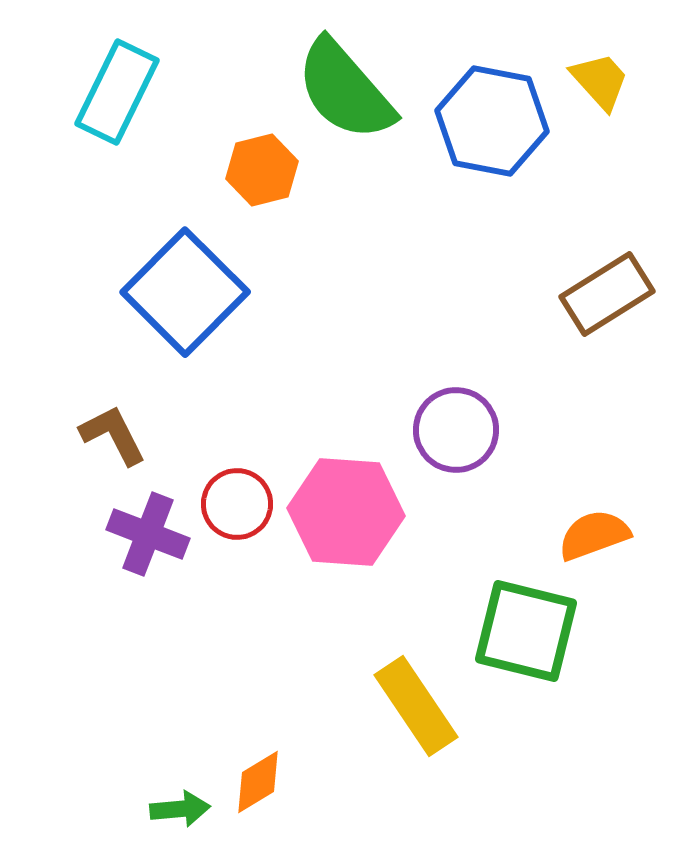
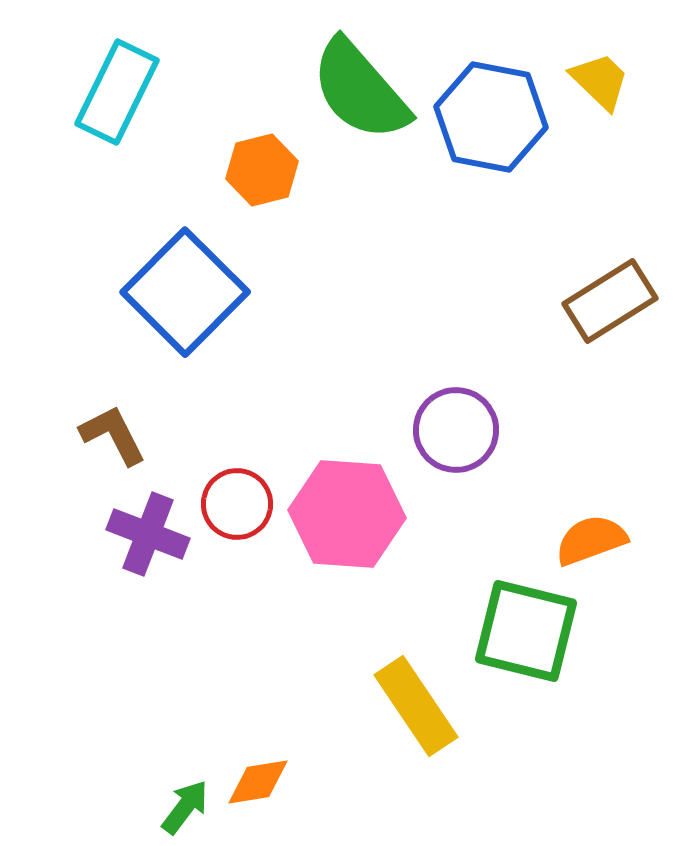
yellow trapezoid: rotated 4 degrees counterclockwise
green semicircle: moved 15 px right
blue hexagon: moved 1 px left, 4 px up
brown rectangle: moved 3 px right, 7 px down
pink hexagon: moved 1 px right, 2 px down
orange semicircle: moved 3 px left, 5 px down
orange diamond: rotated 22 degrees clockwise
green arrow: moved 5 px right, 2 px up; rotated 48 degrees counterclockwise
